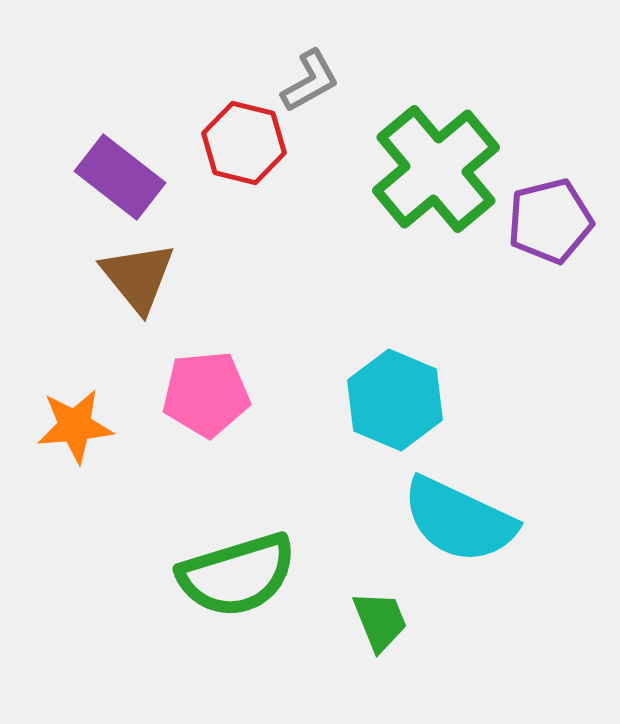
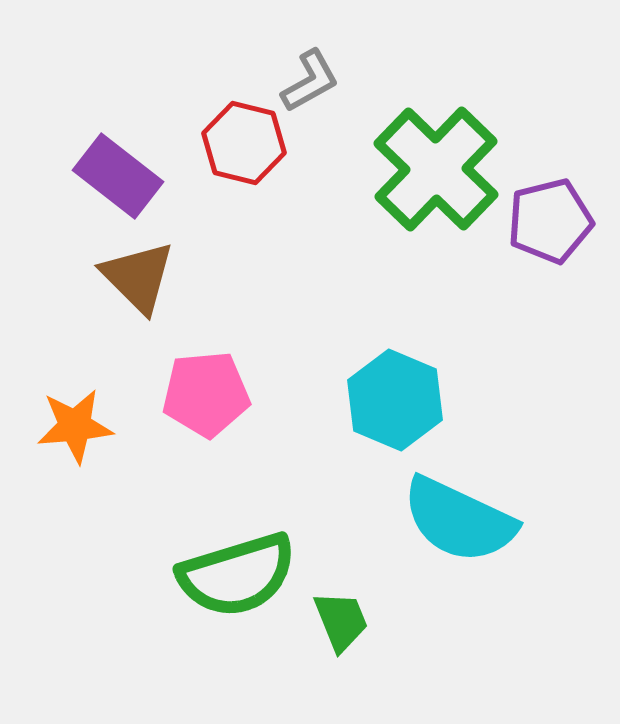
green cross: rotated 6 degrees counterclockwise
purple rectangle: moved 2 px left, 1 px up
brown triangle: rotated 6 degrees counterclockwise
green trapezoid: moved 39 px left
